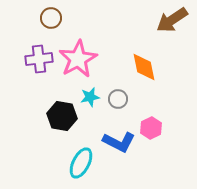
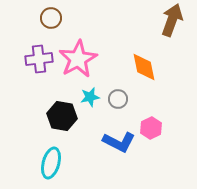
brown arrow: rotated 144 degrees clockwise
cyan ellipse: moved 30 px left; rotated 12 degrees counterclockwise
